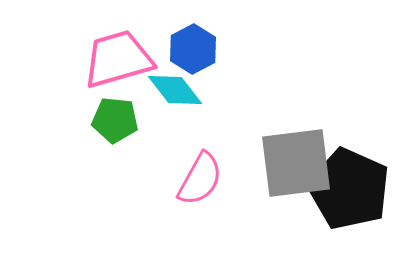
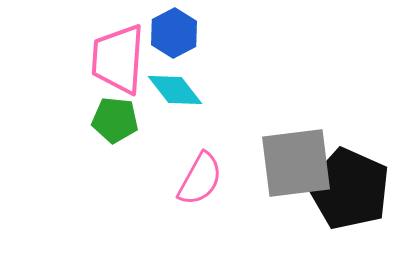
blue hexagon: moved 19 px left, 16 px up
pink trapezoid: rotated 70 degrees counterclockwise
